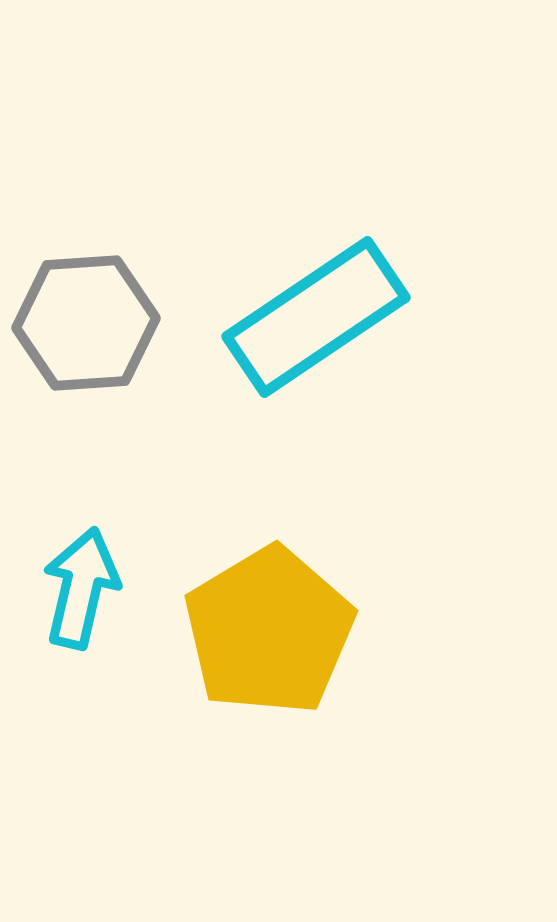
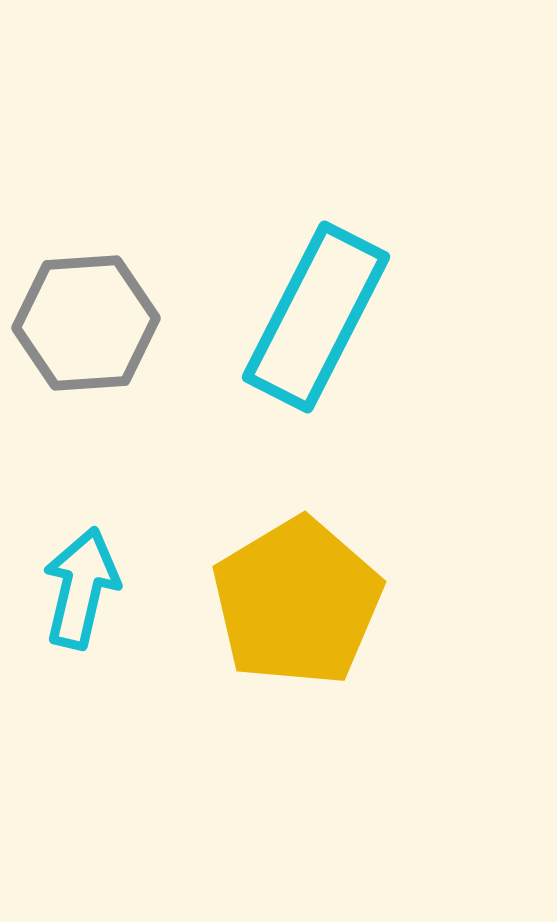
cyan rectangle: rotated 29 degrees counterclockwise
yellow pentagon: moved 28 px right, 29 px up
